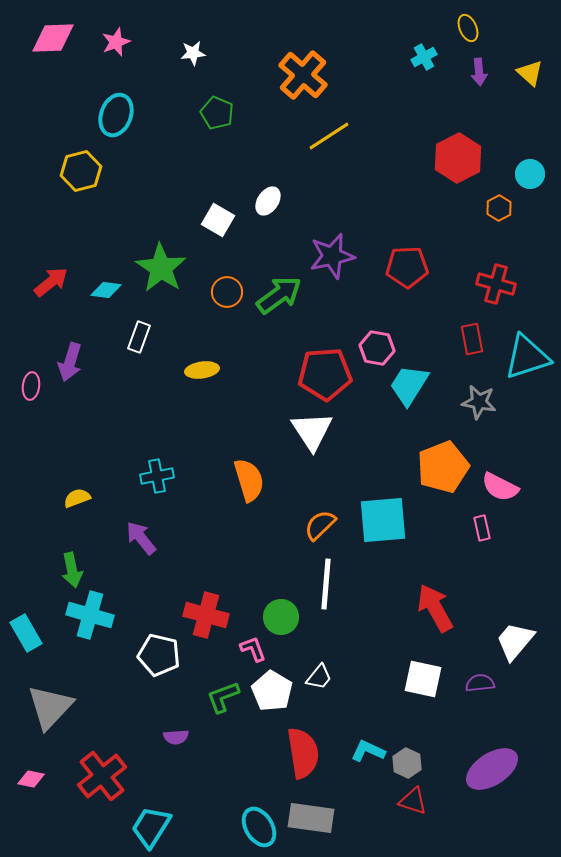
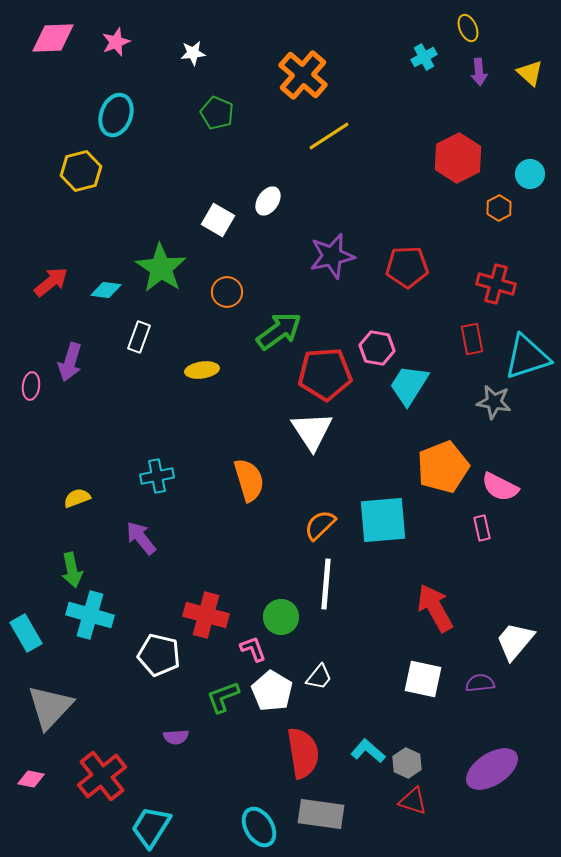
green arrow at (279, 295): moved 36 px down
gray star at (479, 402): moved 15 px right
cyan L-shape at (368, 751): rotated 16 degrees clockwise
gray rectangle at (311, 818): moved 10 px right, 4 px up
